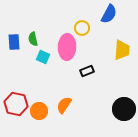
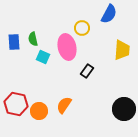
pink ellipse: rotated 15 degrees counterclockwise
black rectangle: rotated 32 degrees counterclockwise
